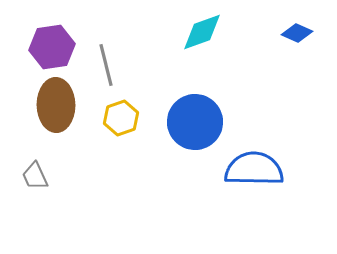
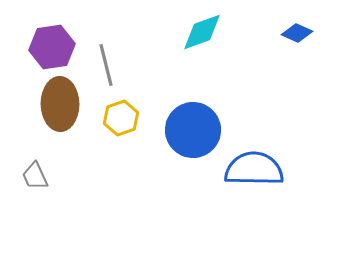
brown ellipse: moved 4 px right, 1 px up
blue circle: moved 2 px left, 8 px down
